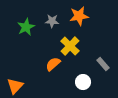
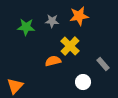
green star: rotated 30 degrees clockwise
orange semicircle: moved 3 px up; rotated 28 degrees clockwise
